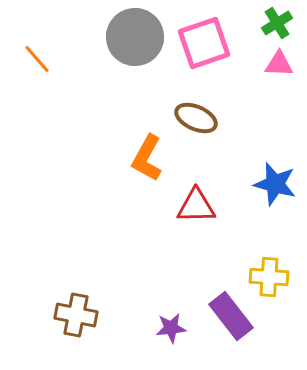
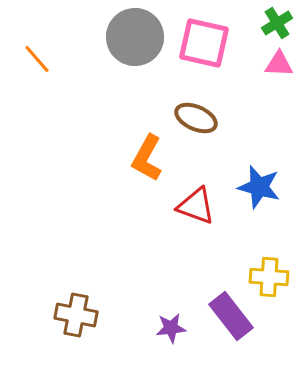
pink square: rotated 32 degrees clockwise
blue star: moved 16 px left, 3 px down
red triangle: rotated 21 degrees clockwise
